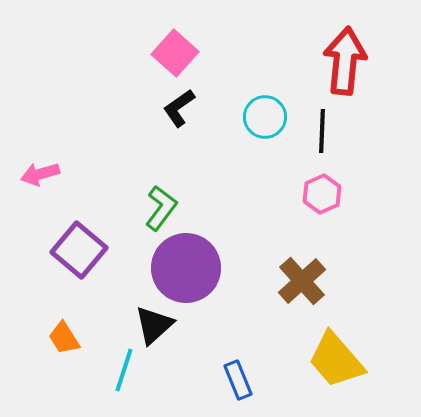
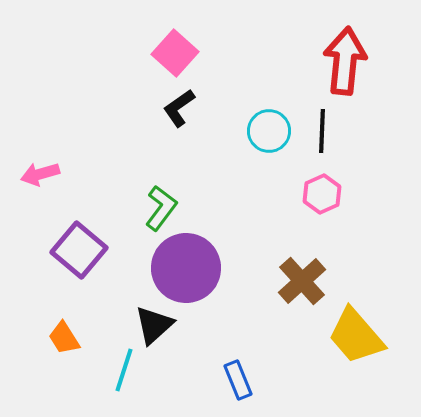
cyan circle: moved 4 px right, 14 px down
yellow trapezoid: moved 20 px right, 24 px up
